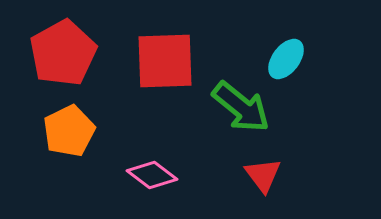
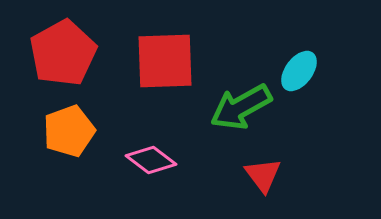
cyan ellipse: moved 13 px right, 12 px down
green arrow: rotated 112 degrees clockwise
orange pentagon: rotated 6 degrees clockwise
pink diamond: moved 1 px left, 15 px up
